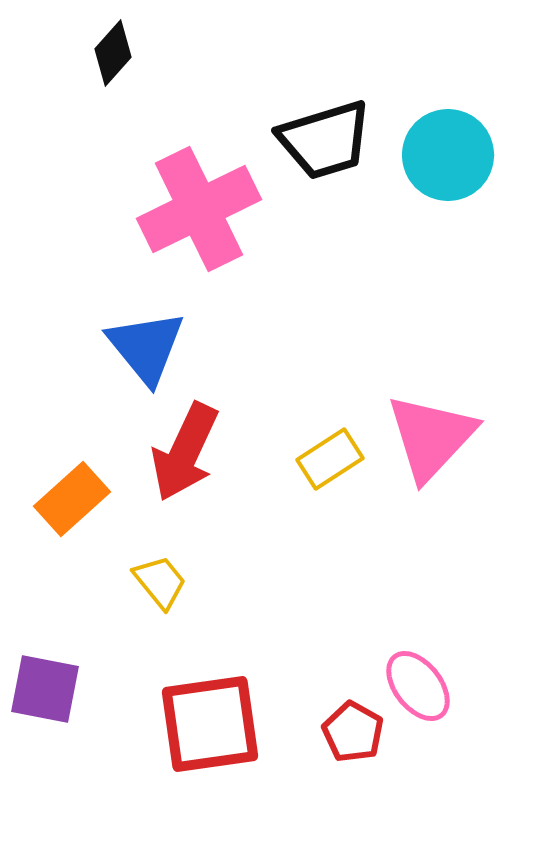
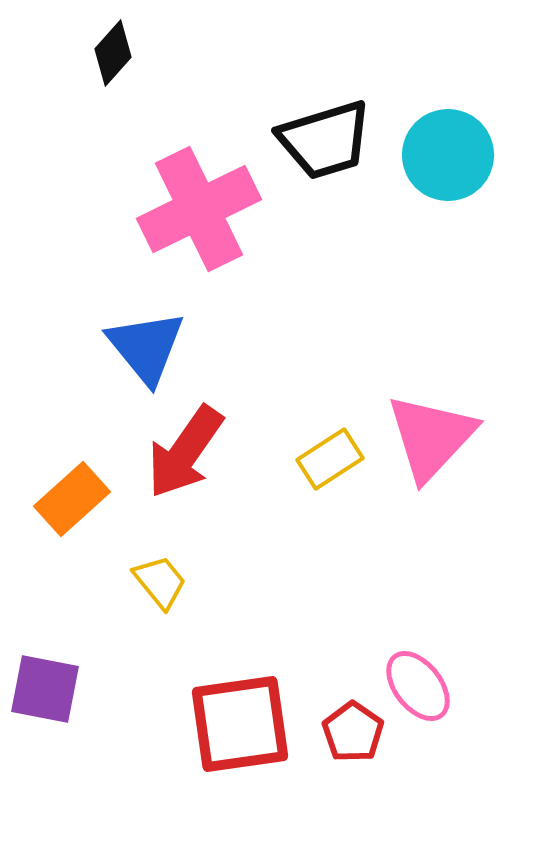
red arrow: rotated 10 degrees clockwise
red square: moved 30 px right
red pentagon: rotated 6 degrees clockwise
